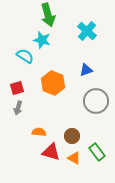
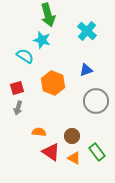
red triangle: rotated 18 degrees clockwise
